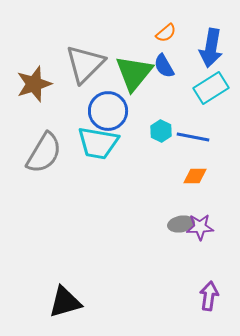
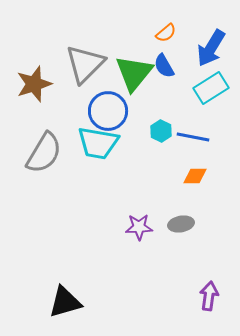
blue arrow: rotated 21 degrees clockwise
purple star: moved 61 px left
